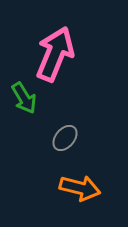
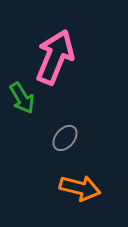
pink arrow: moved 3 px down
green arrow: moved 2 px left
